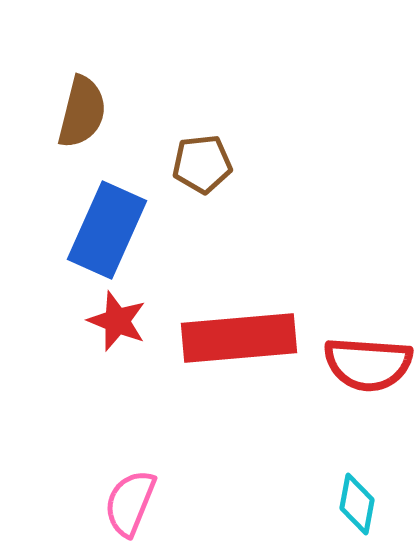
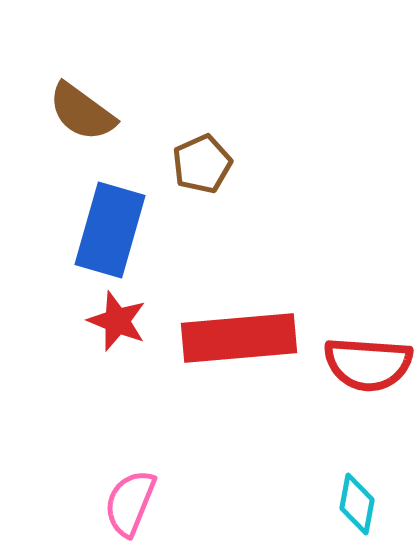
brown semicircle: rotated 112 degrees clockwise
brown pentagon: rotated 18 degrees counterclockwise
blue rectangle: moved 3 px right; rotated 8 degrees counterclockwise
